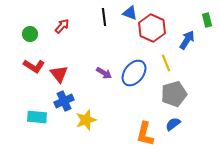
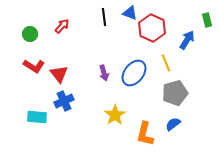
purple arrow: rotated 42 degrees clockwise
gray pentagon: moved 1 px right, 1 px up
yellow star: moved 29 px right, 5 px up; rotated 15 degrees counterclockwise
